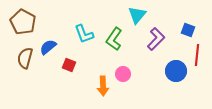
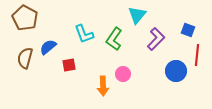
brown pentagon: moved 2 px right, 4 px up
red square: rotated 32 degrees counterclockwise
